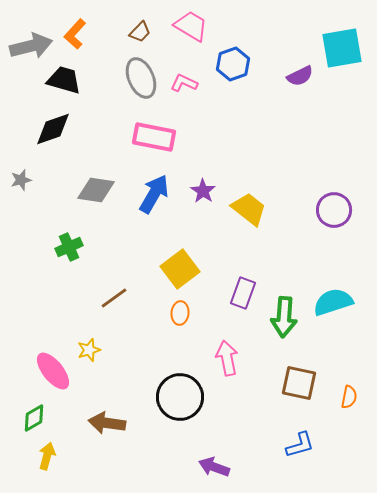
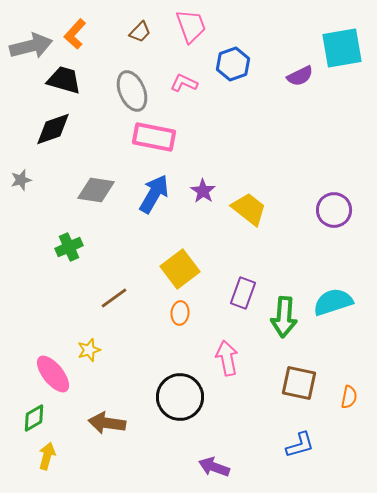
pink trapezoid: rotated 39 degrees clockwise
gray ellipse: moved 9 px left, 13 px down
pink ellipse: moved 3 px down
